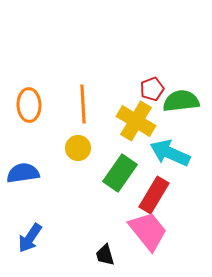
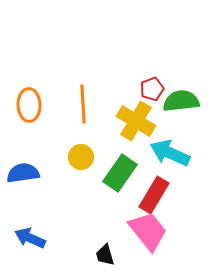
yellow circle: moved 3 px right, 9 px down
blue arrow: rotated 80 degrees clockwise
